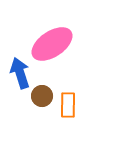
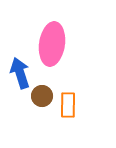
pink ellipse: rotated 48 degrees counterclockwise
